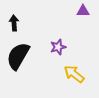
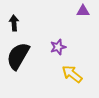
yellow arrow: moved 2 px left
